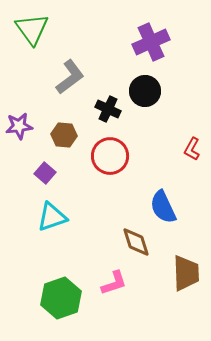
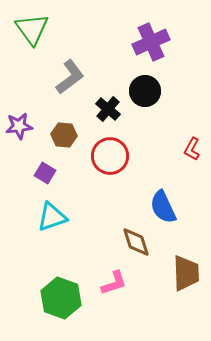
black cross: rotated 15 degrees clockwise
purple square: rotated 10 degrees counterclockwise
green hexagon: rotated 21 degrees counterclockwise
